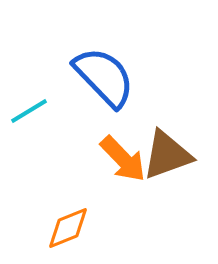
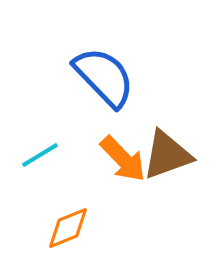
cyan line: moved 11 px right, 44 px down
